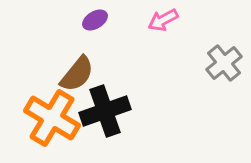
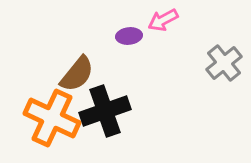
purple ellipse: moved 34 px right, 16 px down; rotated 25 degrees clockwise
orange cross: rotated 6 degrees counterclockwise
